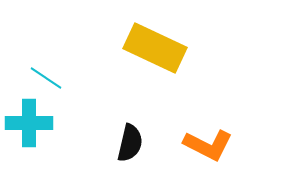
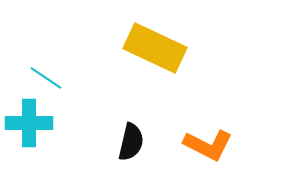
black semicircle: moved 1 px right, 1 px up
